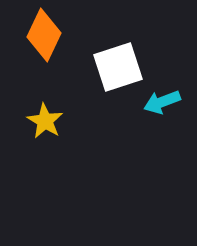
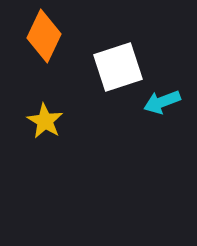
orange diamond: moved 1 px down
